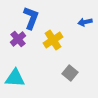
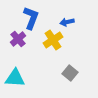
blue arrow: moved 18 px left
